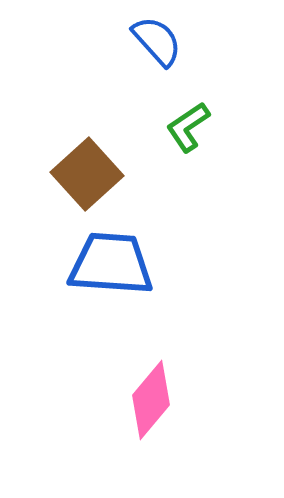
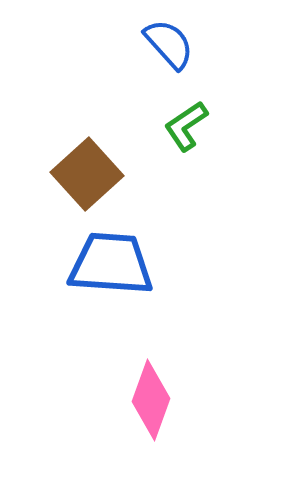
blue semicircle: moved 12 px right, 3 px down
green L-shape: moved 2 px left, 1 px up
pink diamond: rotated 20 degrees counterclockwise
